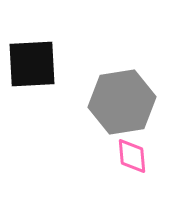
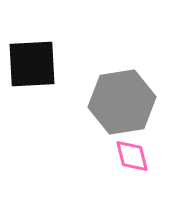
pink diamond: rotated 9 degrees counterclockwise
